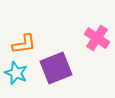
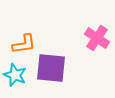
purple square: moved 5 px left; rotated 28 degrees clockwise
cyan star: moved 1 px left, 2 px down
